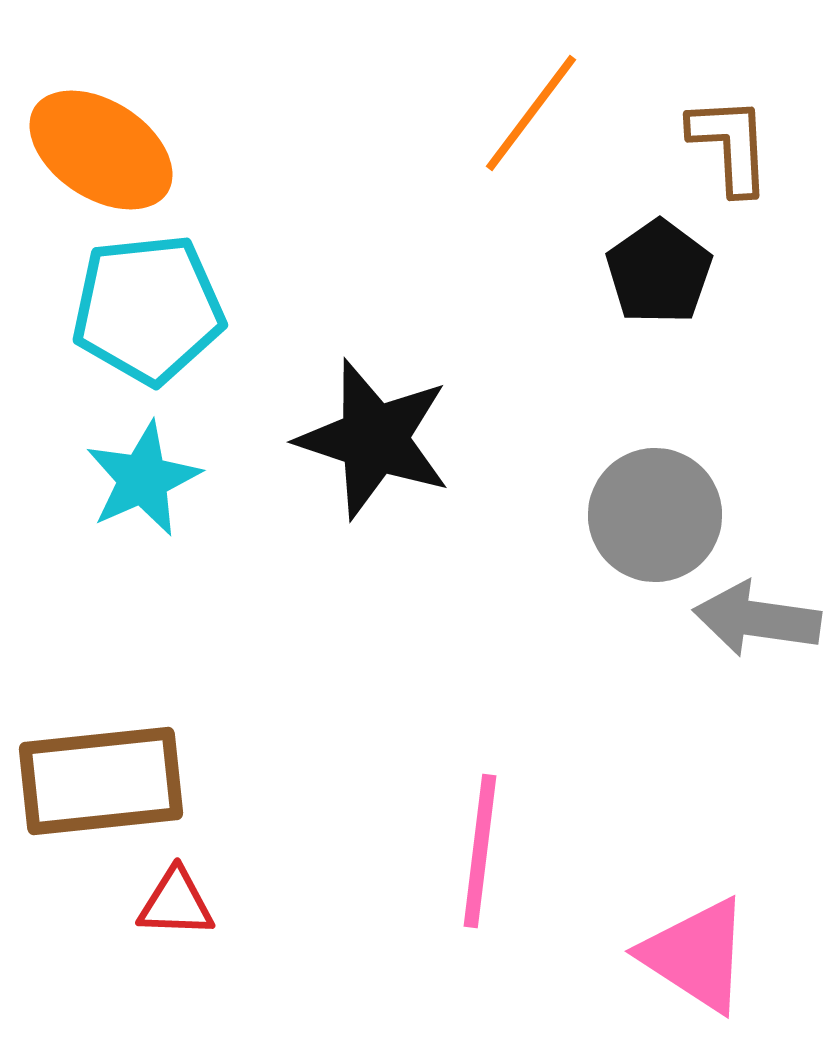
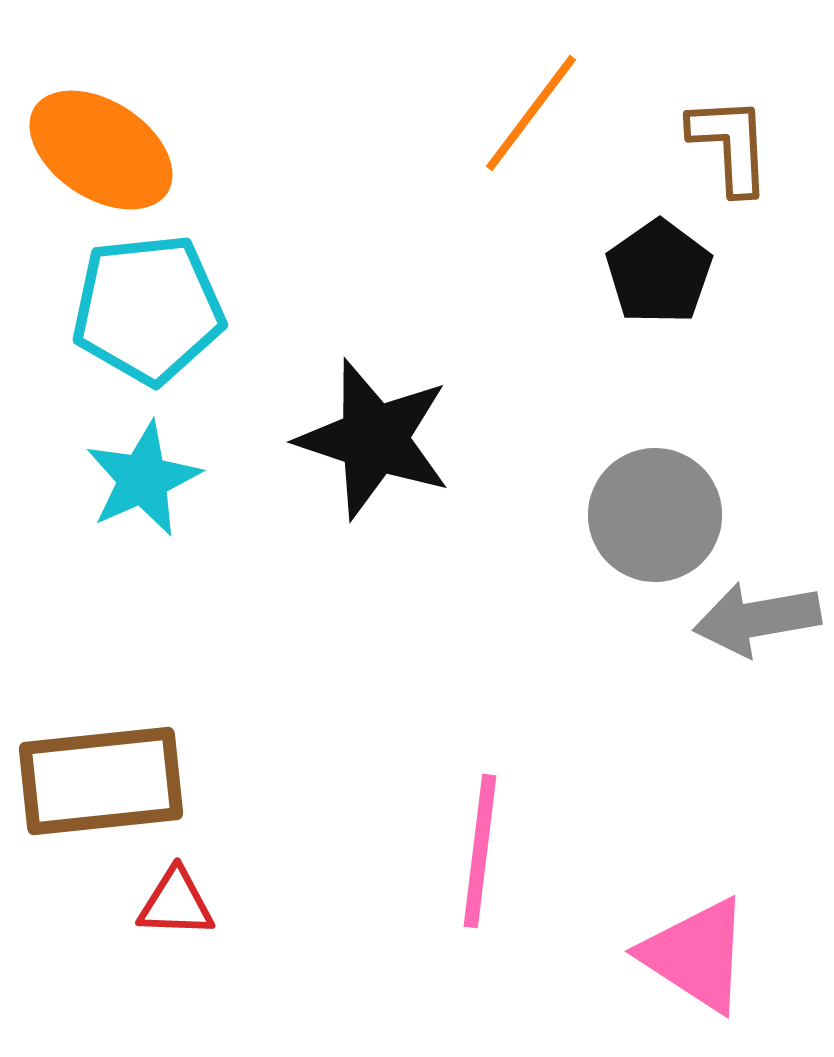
gray arrow: rotated 18 degrees counterclockwise
